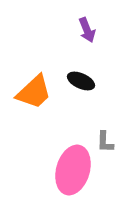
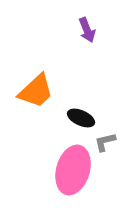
black ellipse: moved 37 px down
orange trapezoid: moved 2 px right, 1 px up
gray L-shape: rotated 75 degrees clockwise
